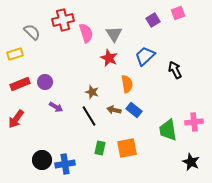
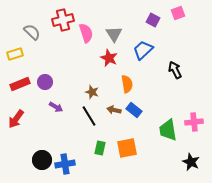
purple square: rotated 32 degrees counterclockwise
blue trapezoid: moved 2 px left, 6 px up
